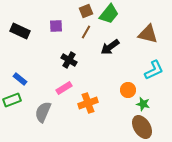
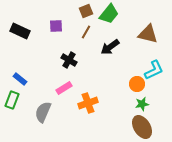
orange circle: moved 9 px right, 6 px up
green rectangle: rotated 48 degrees counterclockwise
green star: moved 1 px left; rotated 24 degrees counterclockwise
